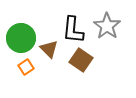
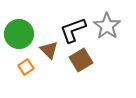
black L-shape: rotated 64 degrees clockwise
green circle: moved 2 px left, 4 px up
brown triangle: moved 1 px down
brown square: rotated 25 degrees clockwise
